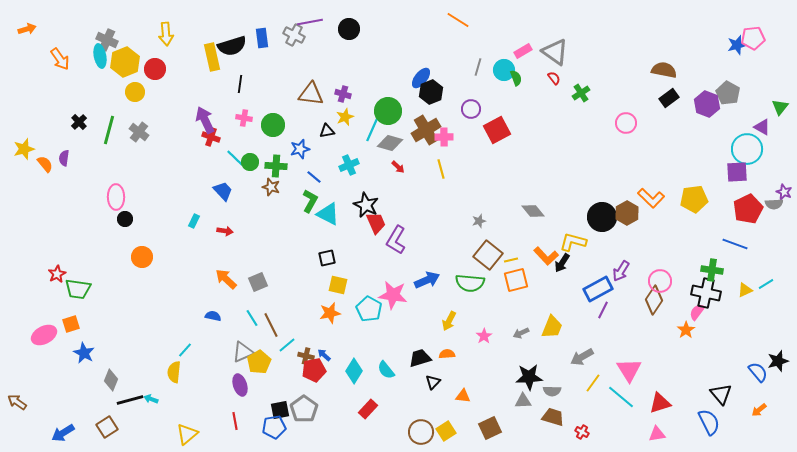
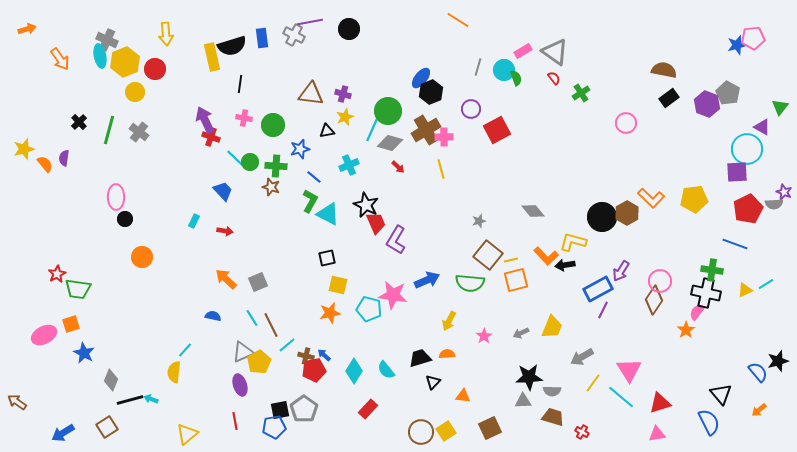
black arrow at (562, 263): moved 3 px right, 2 px down; rotated 48 degrees clockwise
cyan pentagon at (369, 309): rotated 15 degrees counterclockwise
